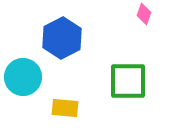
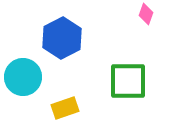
pink diamond: moved 2 px right
yellow rectangle: rotated 24 degrees counterclockwise
